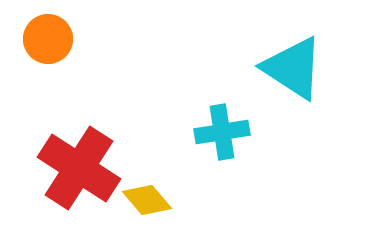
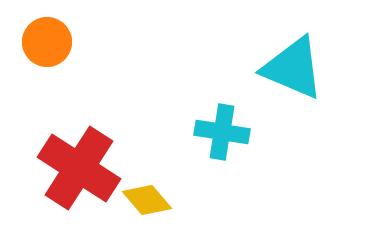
orange circle: moved 1 px left, 3 px down
cyan triangle: rotated 10 degrees counterclockwise
cyan cross: rotated 18 degrees clockwise
